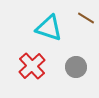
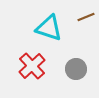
brown line: moved 1 px up; rotated 54 degrees counterclockwise
gray circle: moved 2 px down
